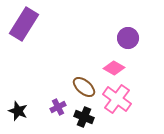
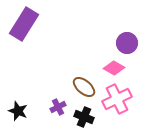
purple circle: moved 1 px left, 5 px down
pink cross: rotated 28 degrees clockwise
